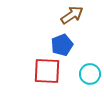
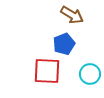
brown arrow: rotated 65 degrees clockwise
blue pentagon: moved 2 px right, 1 px up
